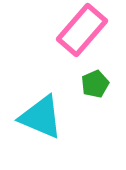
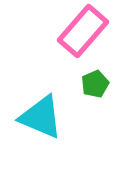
pink rectangle: moved 1 px right, 1 px down
